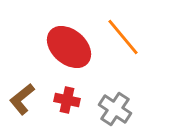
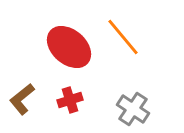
red cross: moved 3 px right; rotated 30 degrees counterclockwise
gray cross: moved 18 px right
